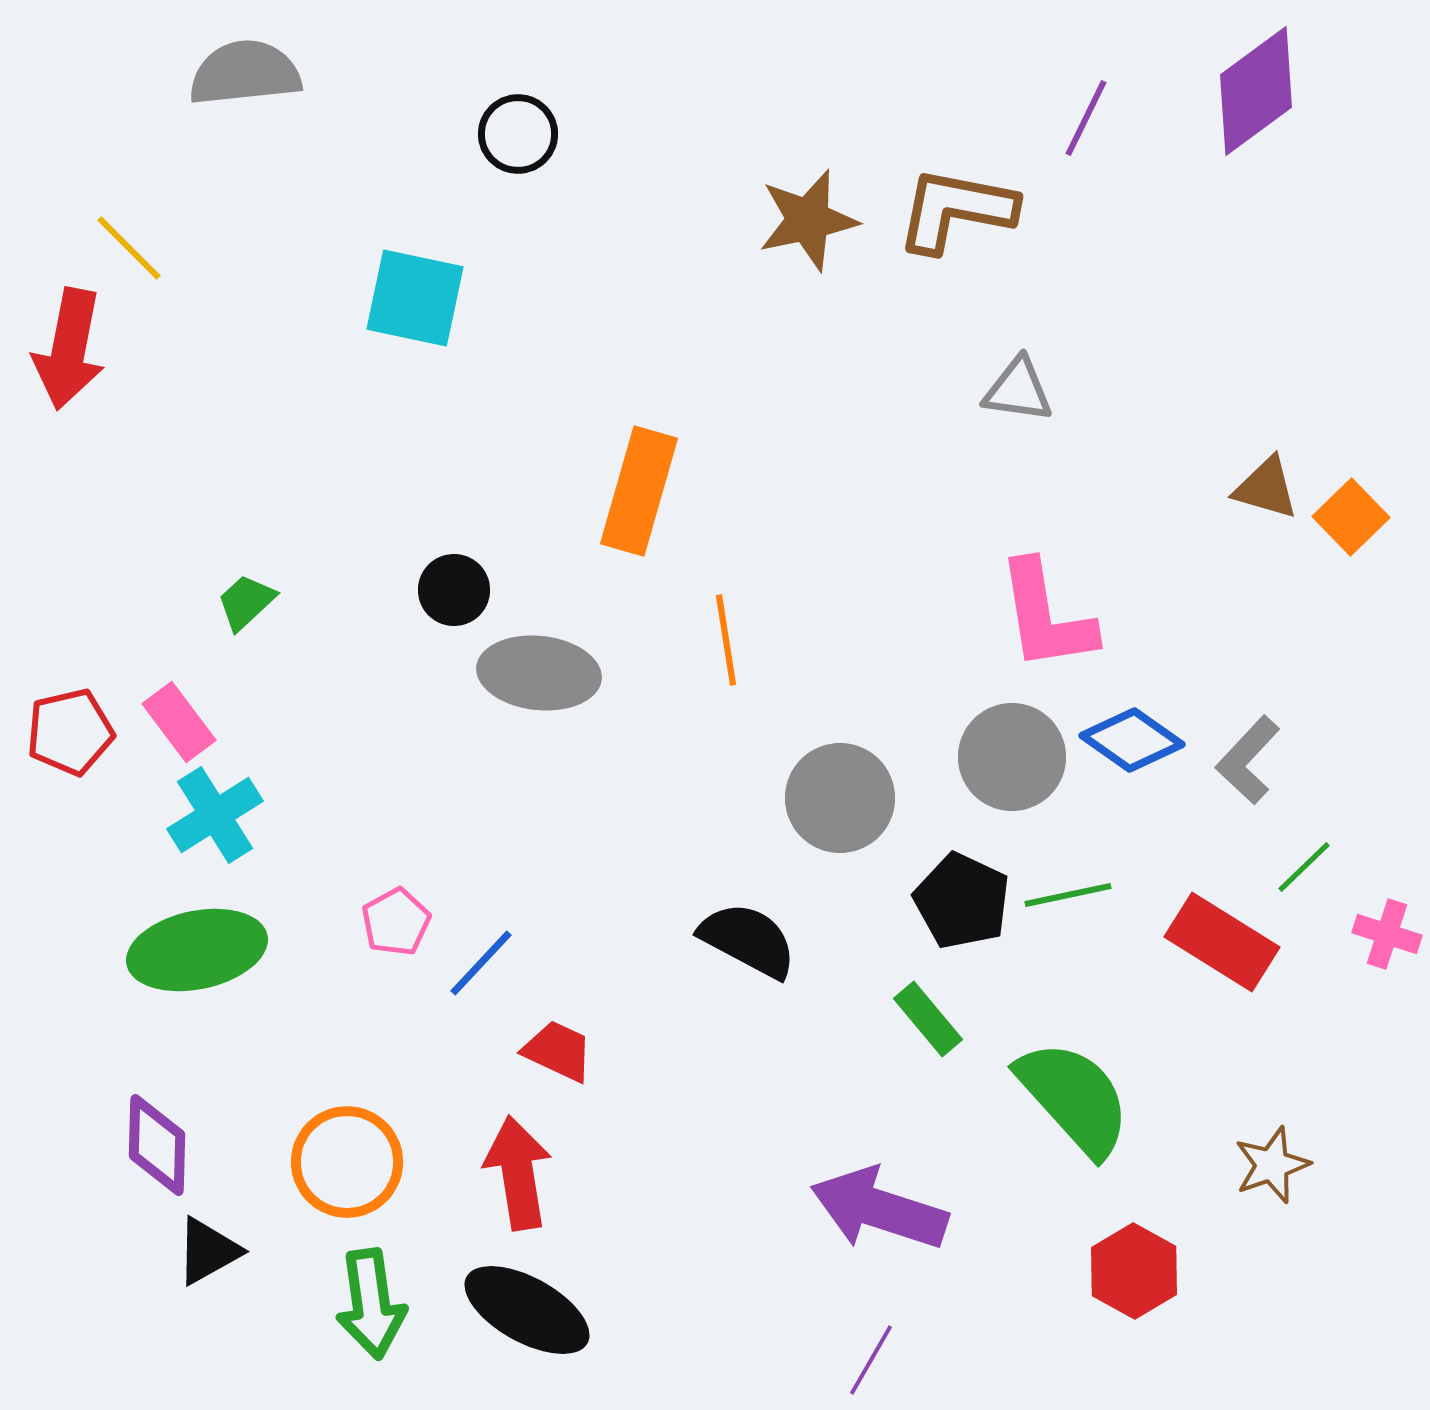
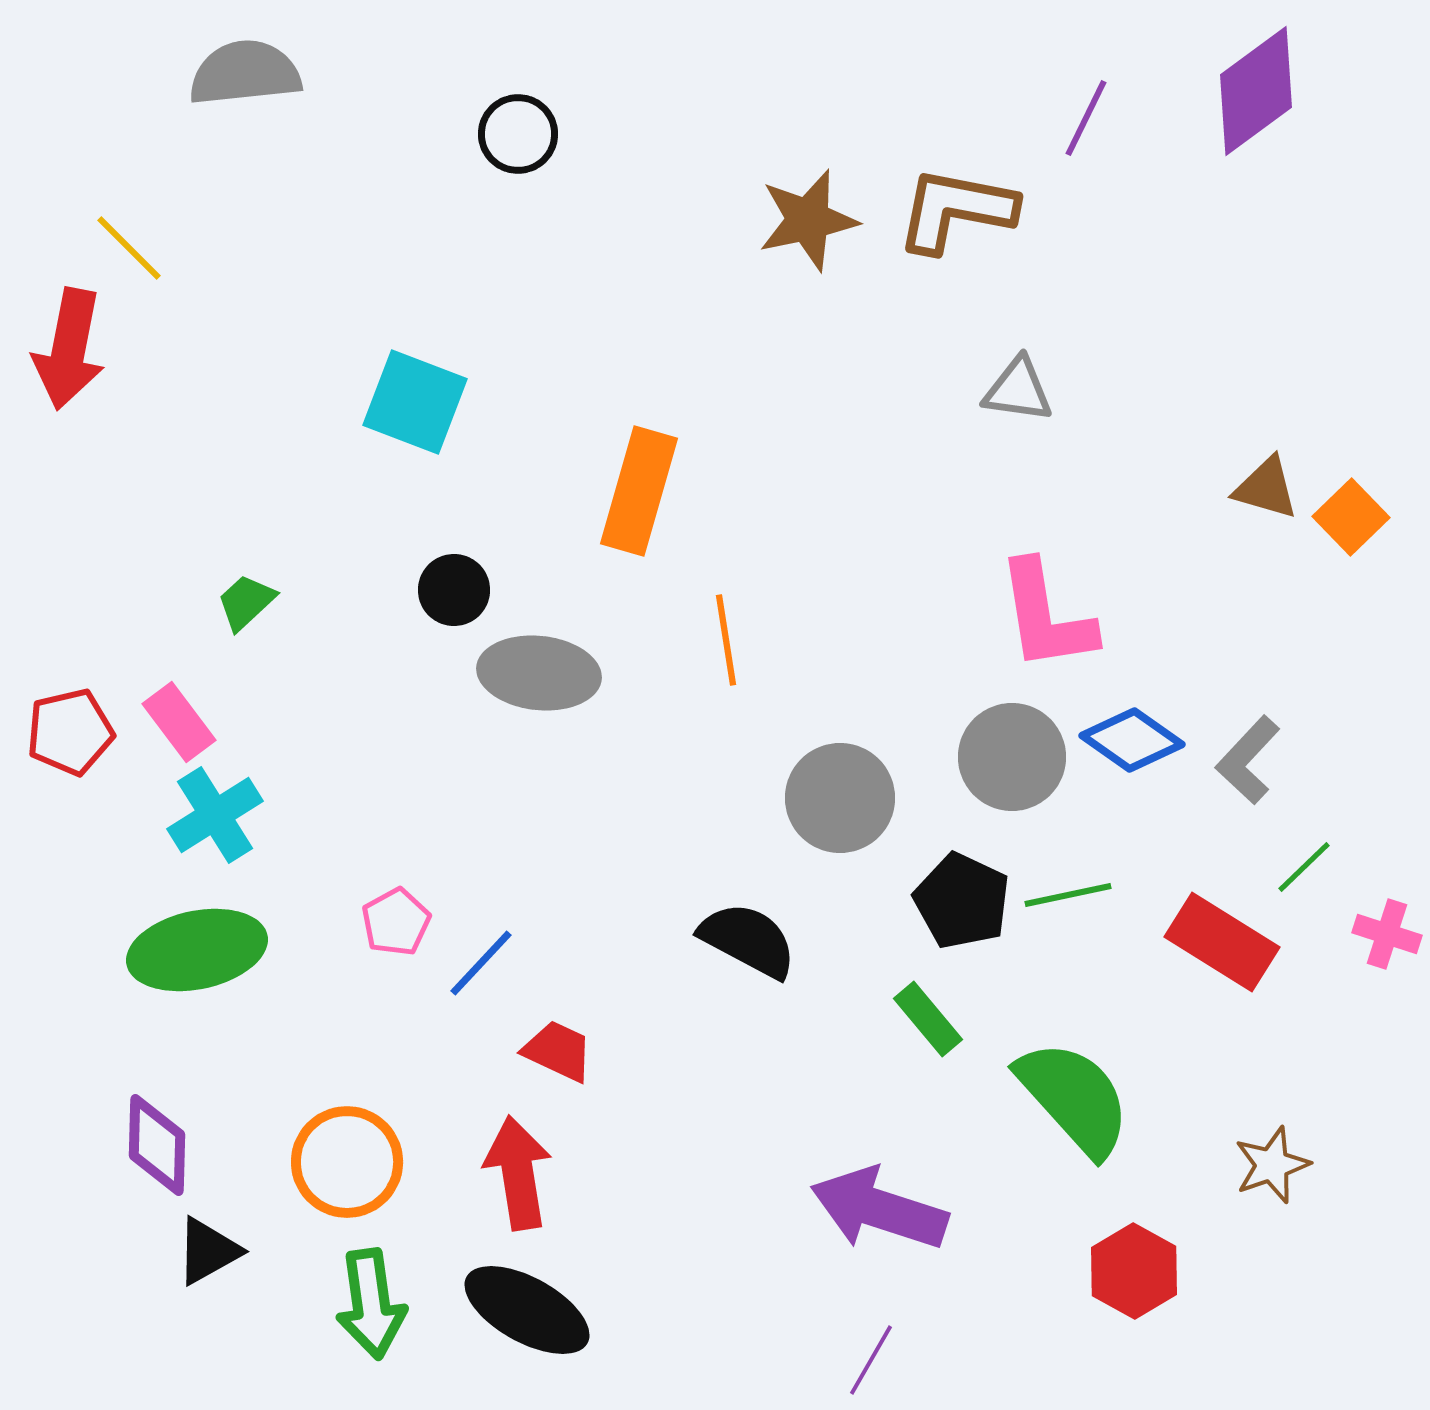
cyan square at (415, 298): moved 104 px down; rotated 9 degrees clockwise
